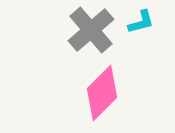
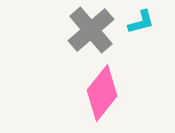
pink diamond: rotated 6 degrees counterclockwise
